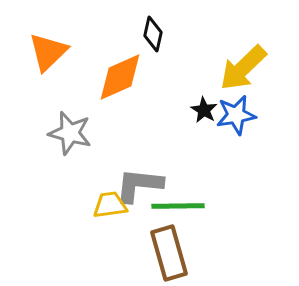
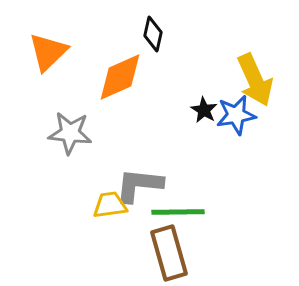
yellow arrow: moved 12 px right, 12 px down; rotated 70 degrees counterclockwise
gray star: rotated 9 degrees counterclockwise
green line: moved 6 px down
